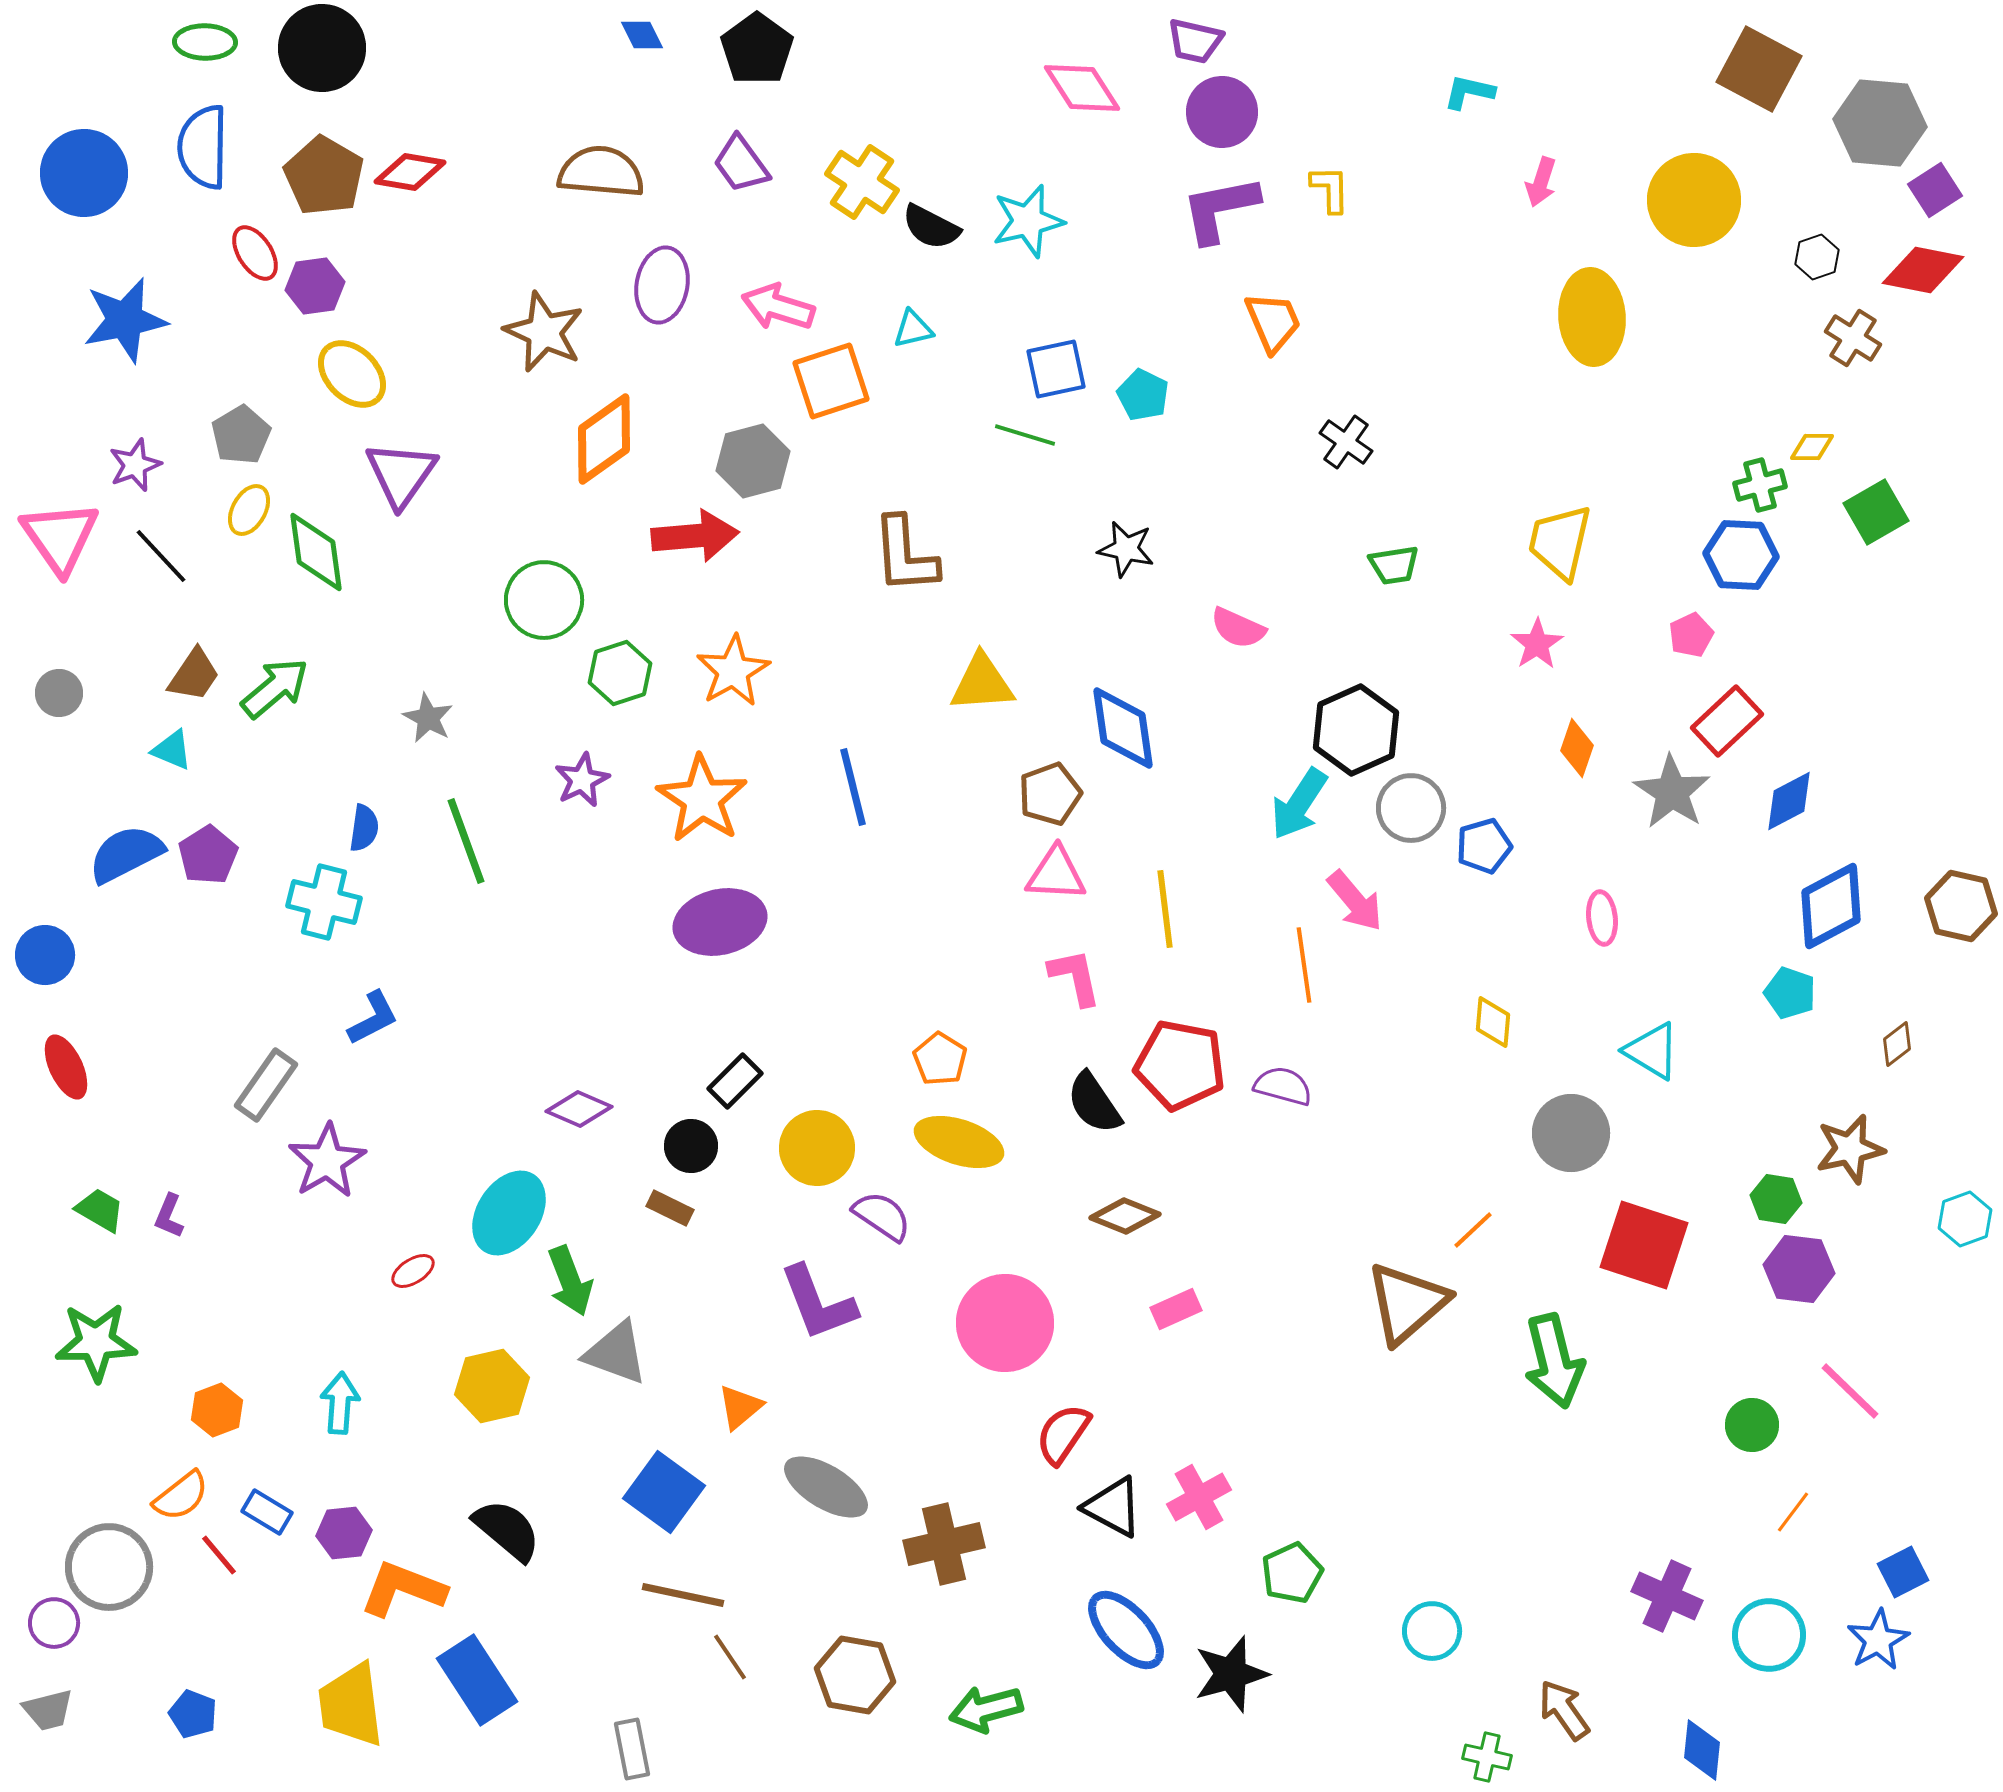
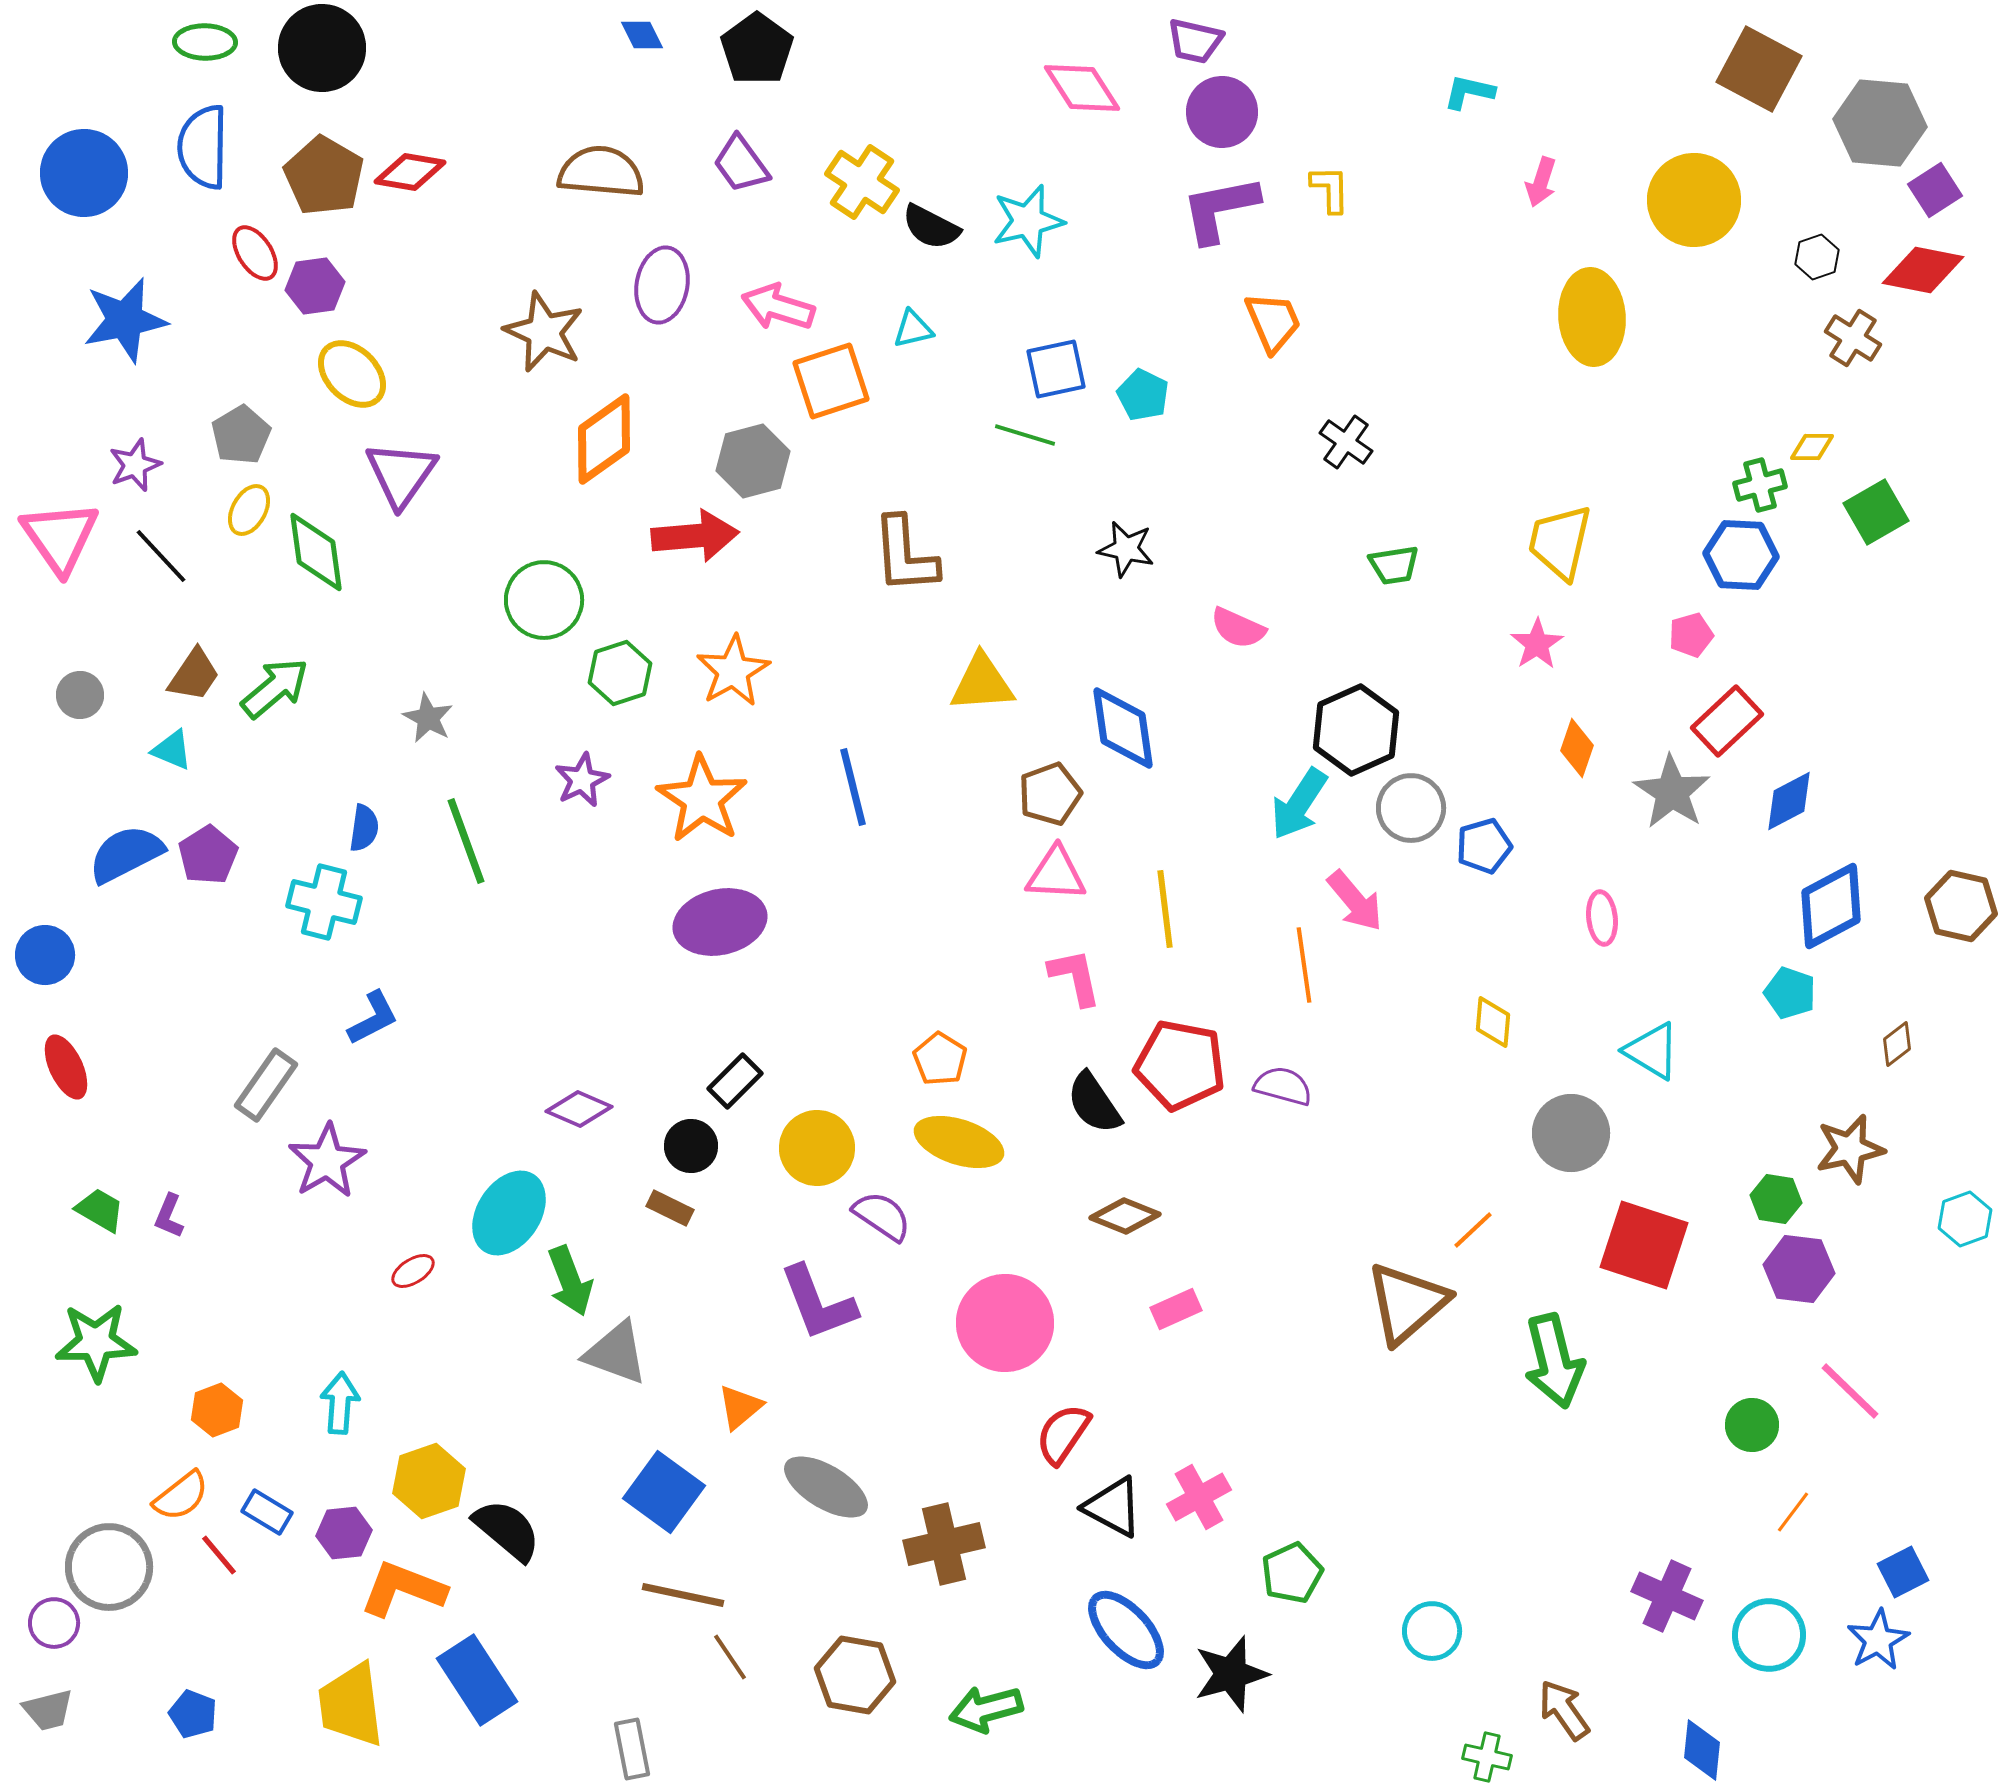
pink pentagon at (1691, 635): rotated 9 degrees clockwise
gray circle at (59, 693): moved 21 px right, 2 px down
yellow hexagon at (492, 1386): moved 63 px left, 95 px down; rotated 6 degrees counterclockwise
